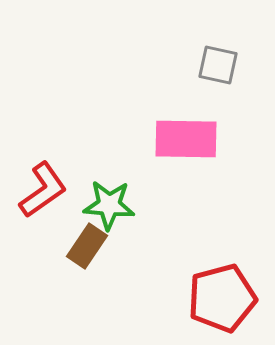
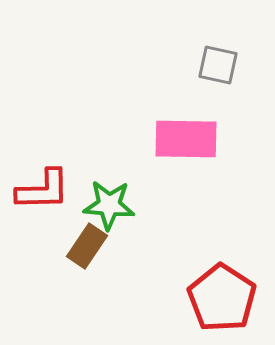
red L-shape: rotated 34 degrees clockwise
red pentagon: rotated 24 degrees counterclockwise
